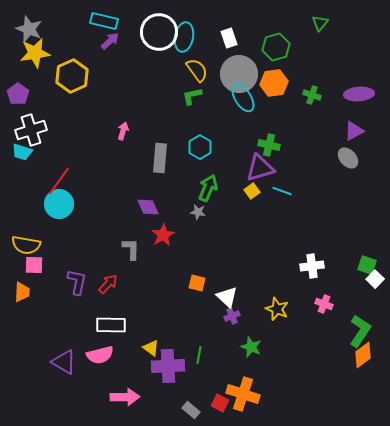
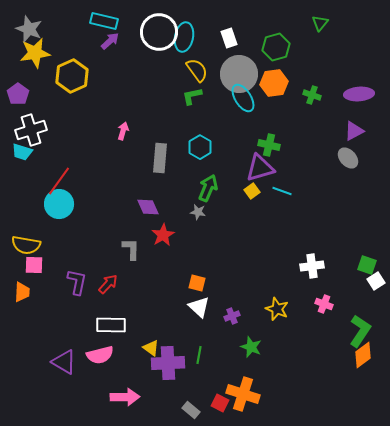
white square at (375, 279): moved 1 px right, 2 px down; rotated 12 degrees clockwise
white triangle at (227, 297): moved 28 px left, 10 px down
purple cross at (168, 366): moved 3 px up
